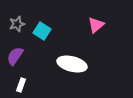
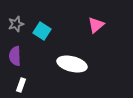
gray star: moved 1 px left
purple semicircle: rotated 36 degrees counterclockwise
